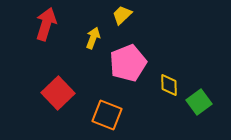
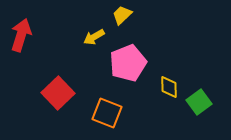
red arrow: moved 25 px left, 11 px down
yellow arrow: moved 1 px right, 1 px up; rotated 140 degrees counterclockwise
yellow diamond: moved 2 px down
orange square: moved 2 px up
